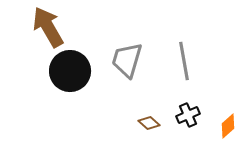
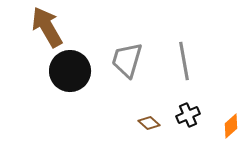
brown arrow: moved 1 px left
orange diamond: moved 3 px right
